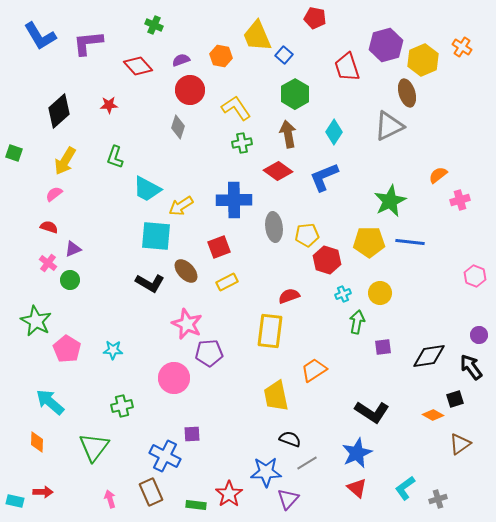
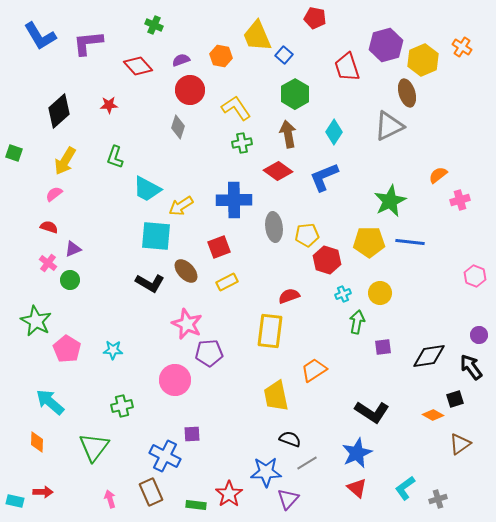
pink circle at (174, 378): moved 1 px right, 2 px down
